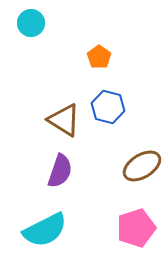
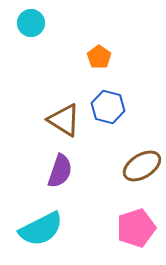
cyan semicircle: moved 4 px left, 1 px up
